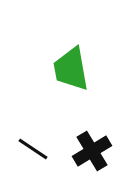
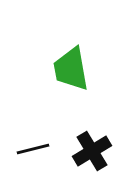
black line: rotated 48 degrees counterclockwise
